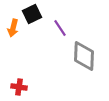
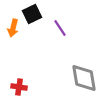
gray diamond: moved 22 px down; rotated 12 degrees counterclockwise
